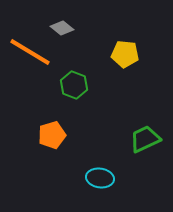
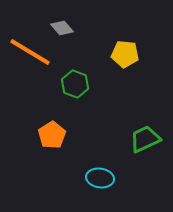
gray diamond: rotated 10 degrees clockwise
green hexagon: moved 1 px right, 1 px up
orange pentagon: rotated 16 degrees counterclockwise
